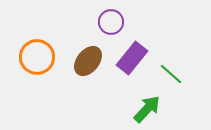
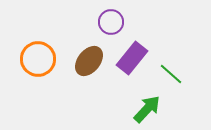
orange circle: moved 1 px right, 2 px down
brown ellipse: moved 1 px right
